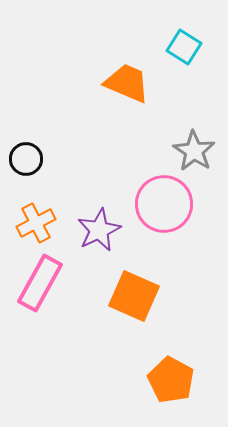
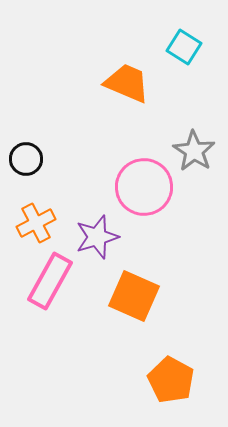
pink circle: moved 20 px left, 17 px up
purple star: moved 2 px left, 7 px down; rotated 9 degrees clockwise
pink rectangle: moved 10 px right, 2 px up
